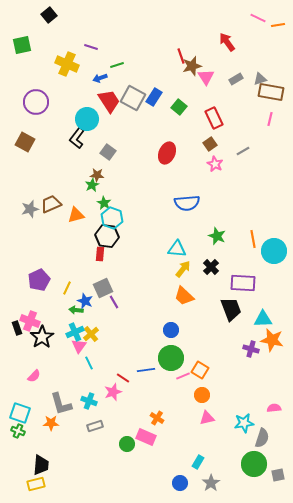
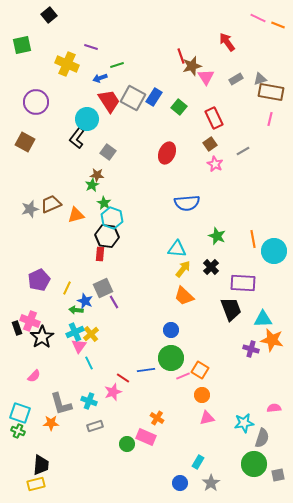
orange line at (278, 25): rotated 32 degrees clockwise
